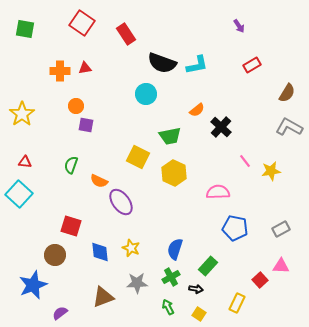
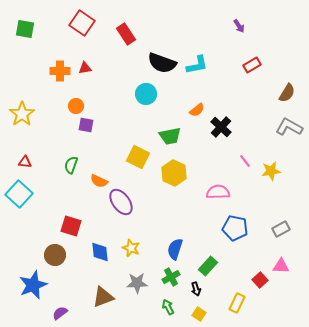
black arrow at (196, 289): rotated 64 degrees clockwise
